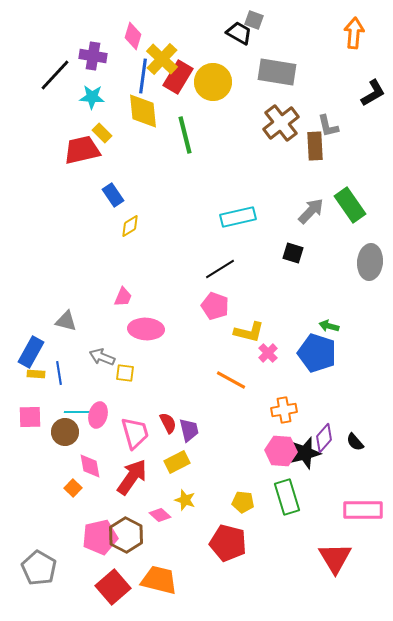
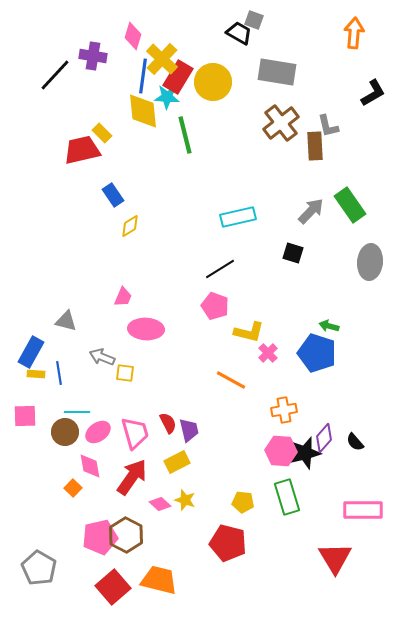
cyan star at (92, 97): moved 75 px right
pink ellipse at (98, 415): moved 17 px down; rotated 40 degrees clockwise
pink square at (30, 417): moved 5 px left, 1 px up
pink diamond at (160, 515): moved 11 px up
